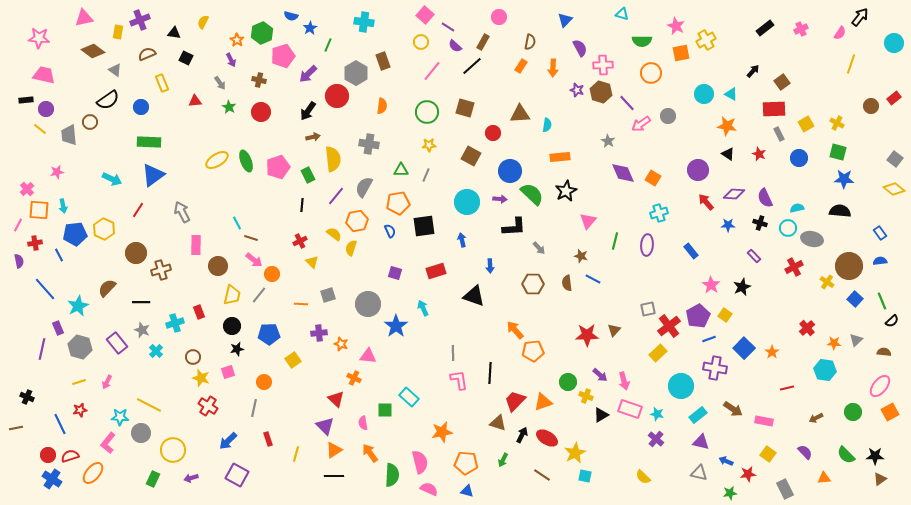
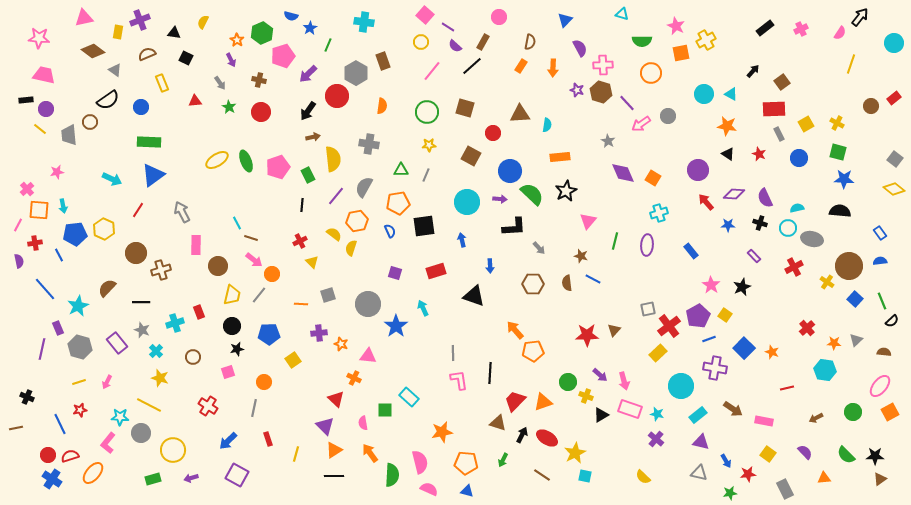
orange star at (772, 352): rotated 16 degrees counterclockwise
yellow star at (201, 378): moved 41 px left
blue arrow at (726, 461): rotated 144 degrees counterclockwise
green rectangle at (153, 479): rotated 49 degrees clockwise
